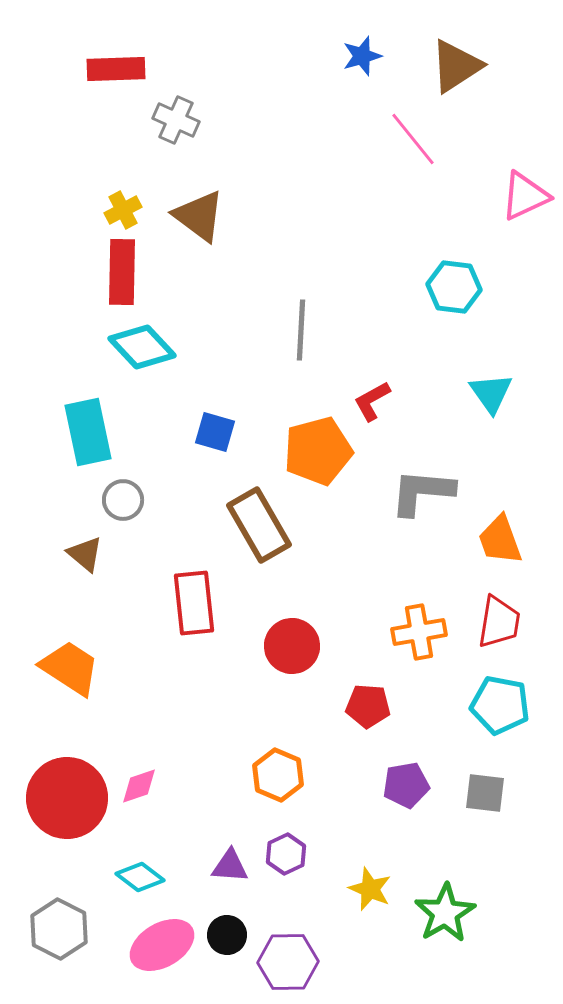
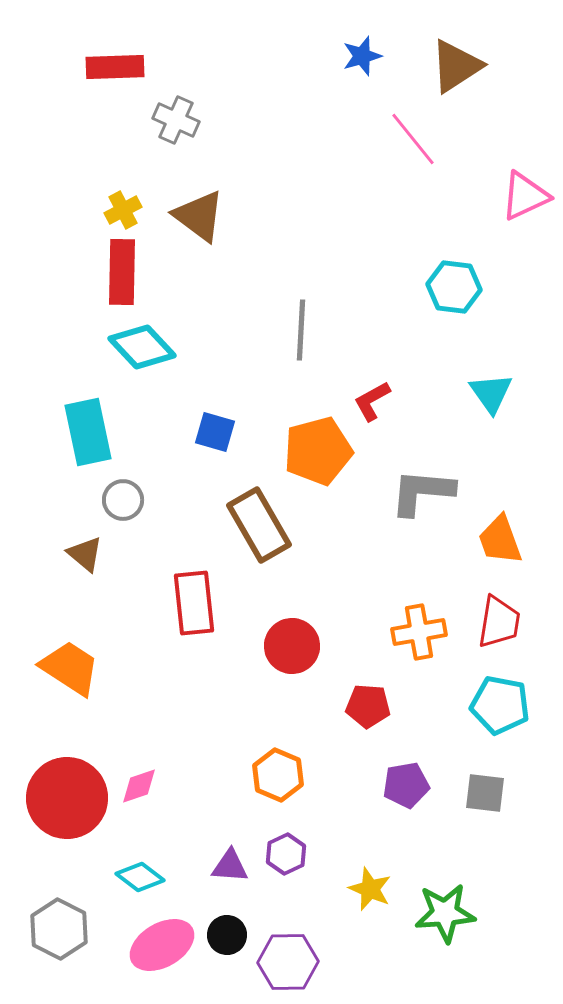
red rectangle at (116, 69): moved 1 px left, 2 px up
green star at (445, 913): rotated 26 degrees clockwise
